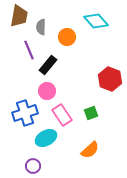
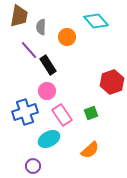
purple line: rotated 18 degrees counterclockwise
black rectangle: rotated 72 degrees counterclockwise
red hexagon: moved 2 px right, 3 px down; rotated 20 degrees clockwise
blue cross: moved 1 px up
cyan ellipse: moved 3 px right, 1 px down
